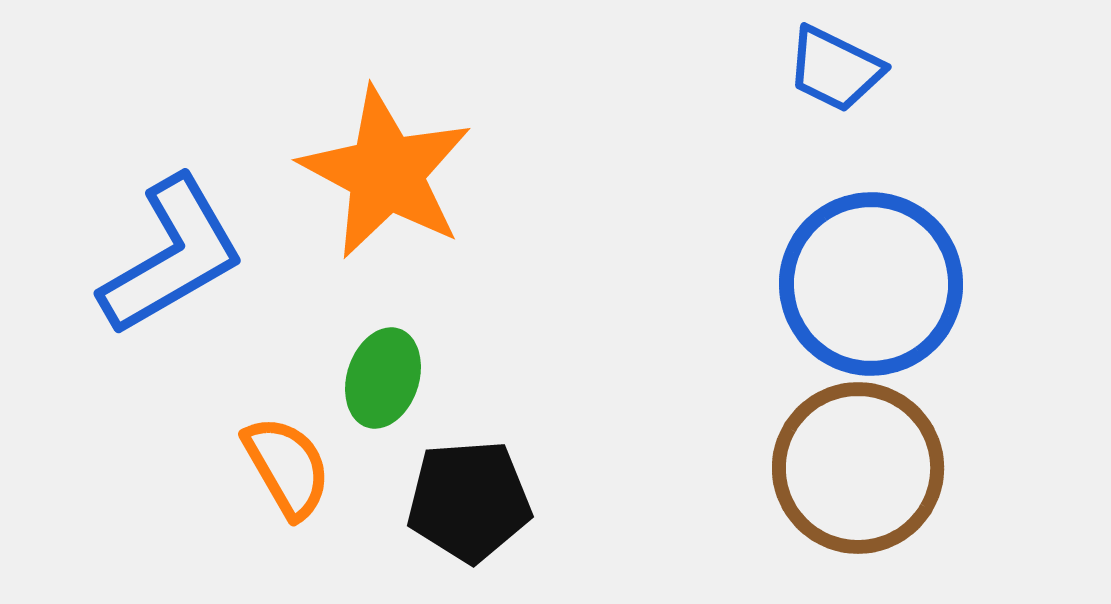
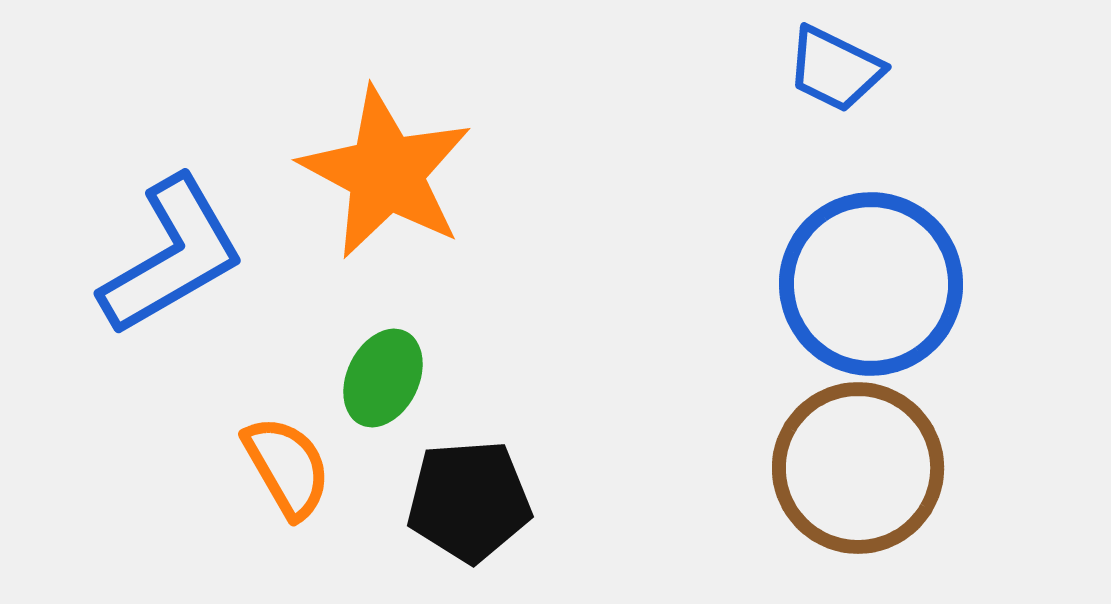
green ellipse: rotated 8 degrees clockwise
